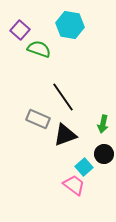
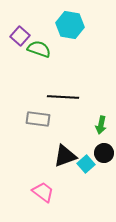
purple square: moved 6 px down
black line: rotated 52 degrees counterclockwise
gray rectangle: rotated 15 degrees counterclockwise
green arrow: moved 2 px left, 1 px down
black triangle: moved 21 px down
black circle: moved 1 px up
cyan square: moved 2 px right, 3 px up
pink trapezoid: moved 31 px left, 7 px down
